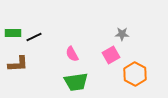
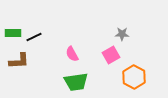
brown L-shape: moved 1 px right, 3 px up
orange hexagon: moved 1 px left, 3 px down
